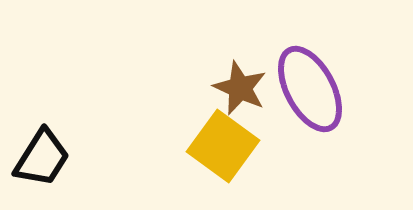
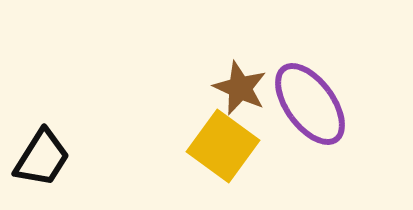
purple ellipse: moved 15 px down; rotated 8 degrees counterclockwise
